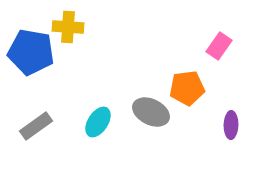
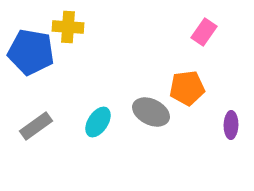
pink rectangle: moved 15 px left, 14 px up
